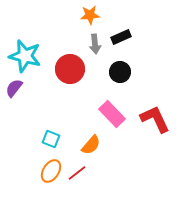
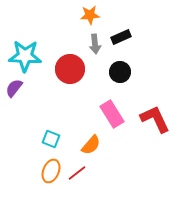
cyan star: rotated 12 degrees counterclockwise
pink rectangle: rotated 12 degrees clockwise
orange ellipse: rotated 10 degrees counterclockwise
